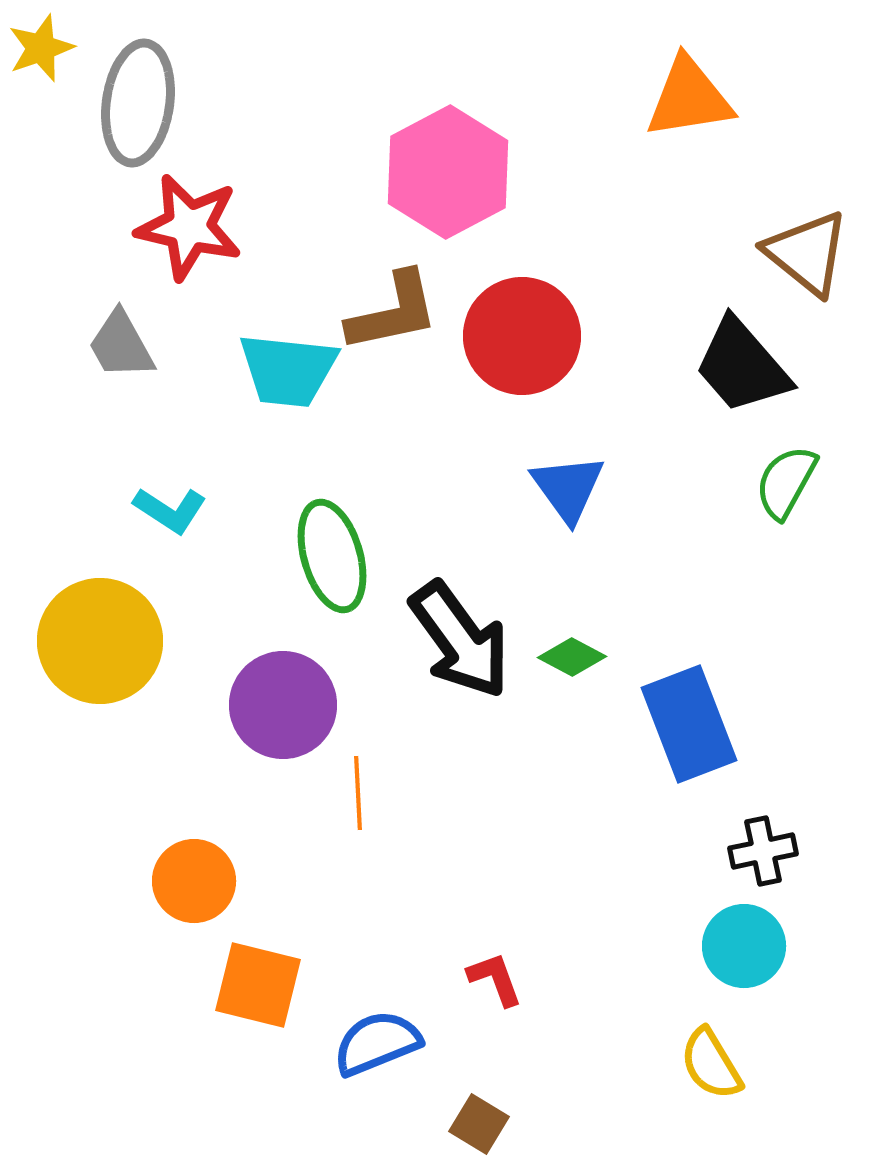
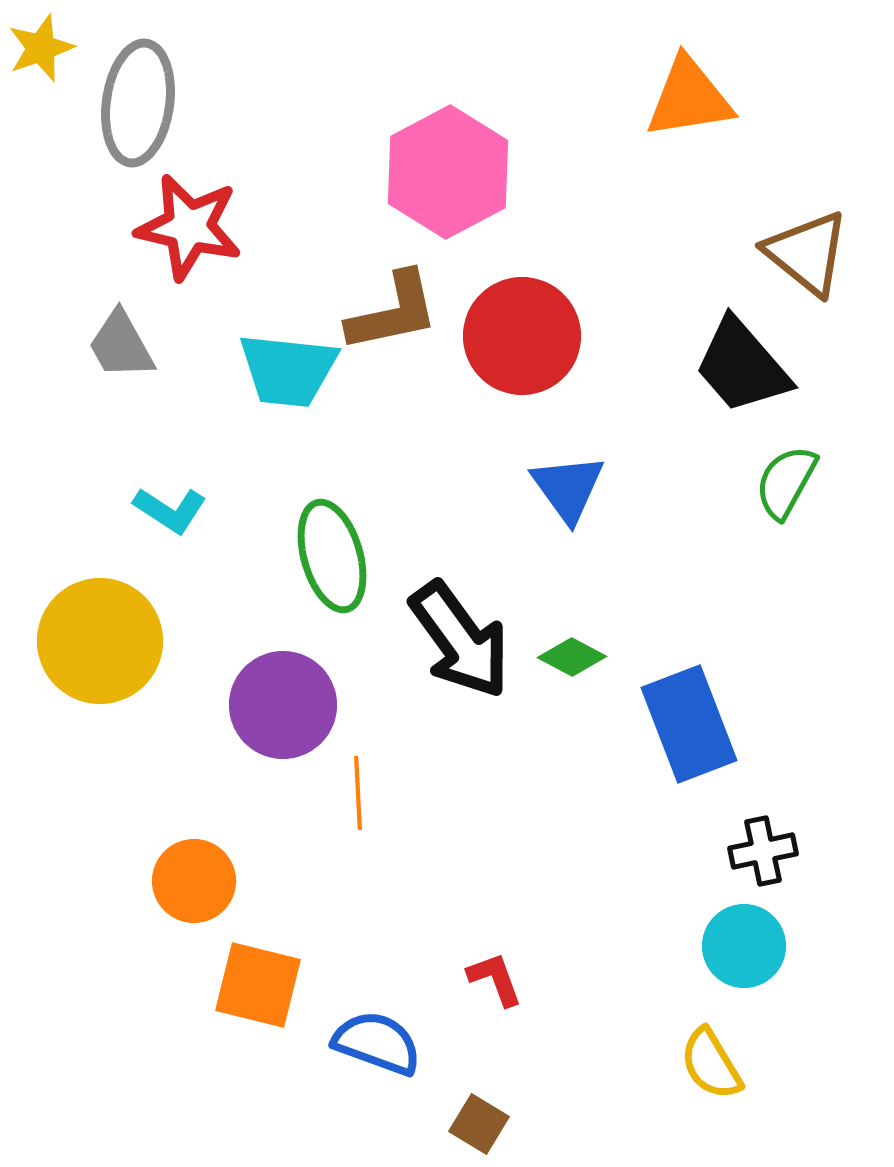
blue semicircle: rotated 42 degrees clockwise
